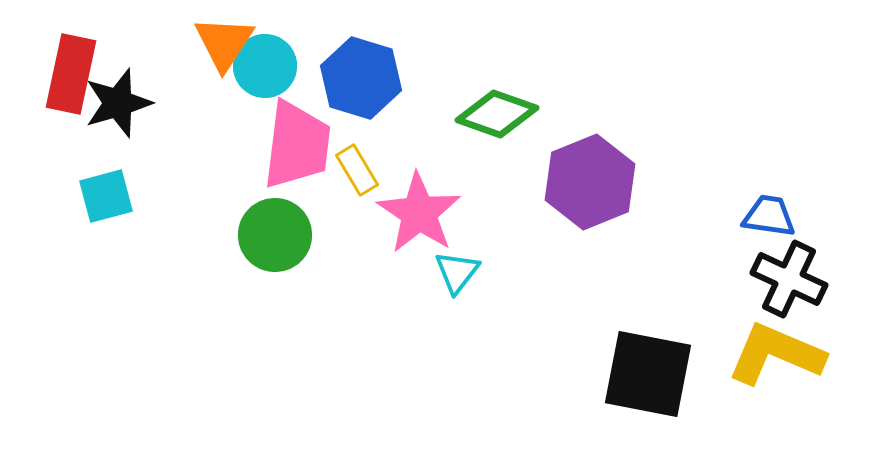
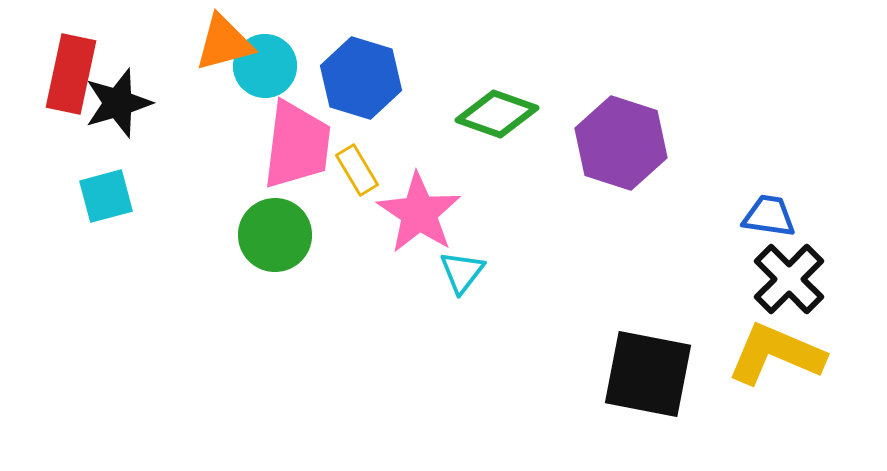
orange triangle: rotated 42 degrees clockwise
purple hexagon: moved 31 px right, 39 px up; rotated 20 degrees counterclockwise
cyan triangle: moved 5 px right
black cross: rotated 20 degrees clockwise
